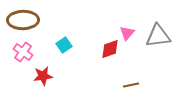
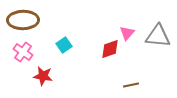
gray triangle: rotated 12 degrees clockwise
red star: rotated 18 degrees clockwise
